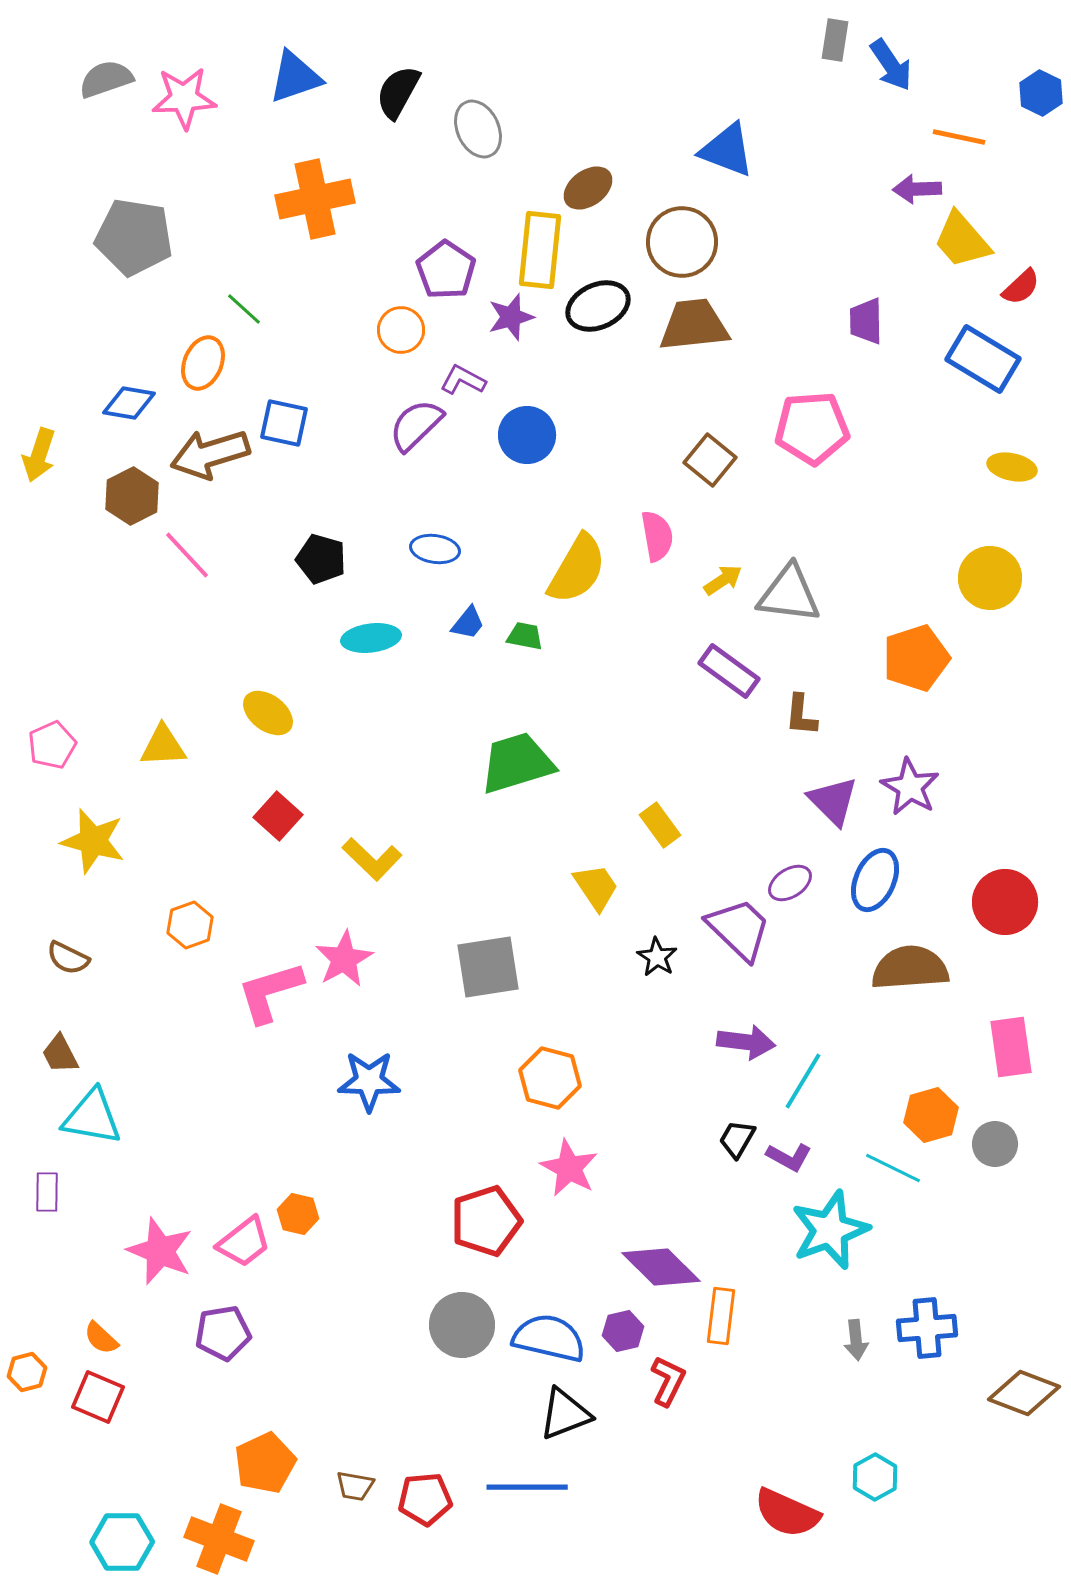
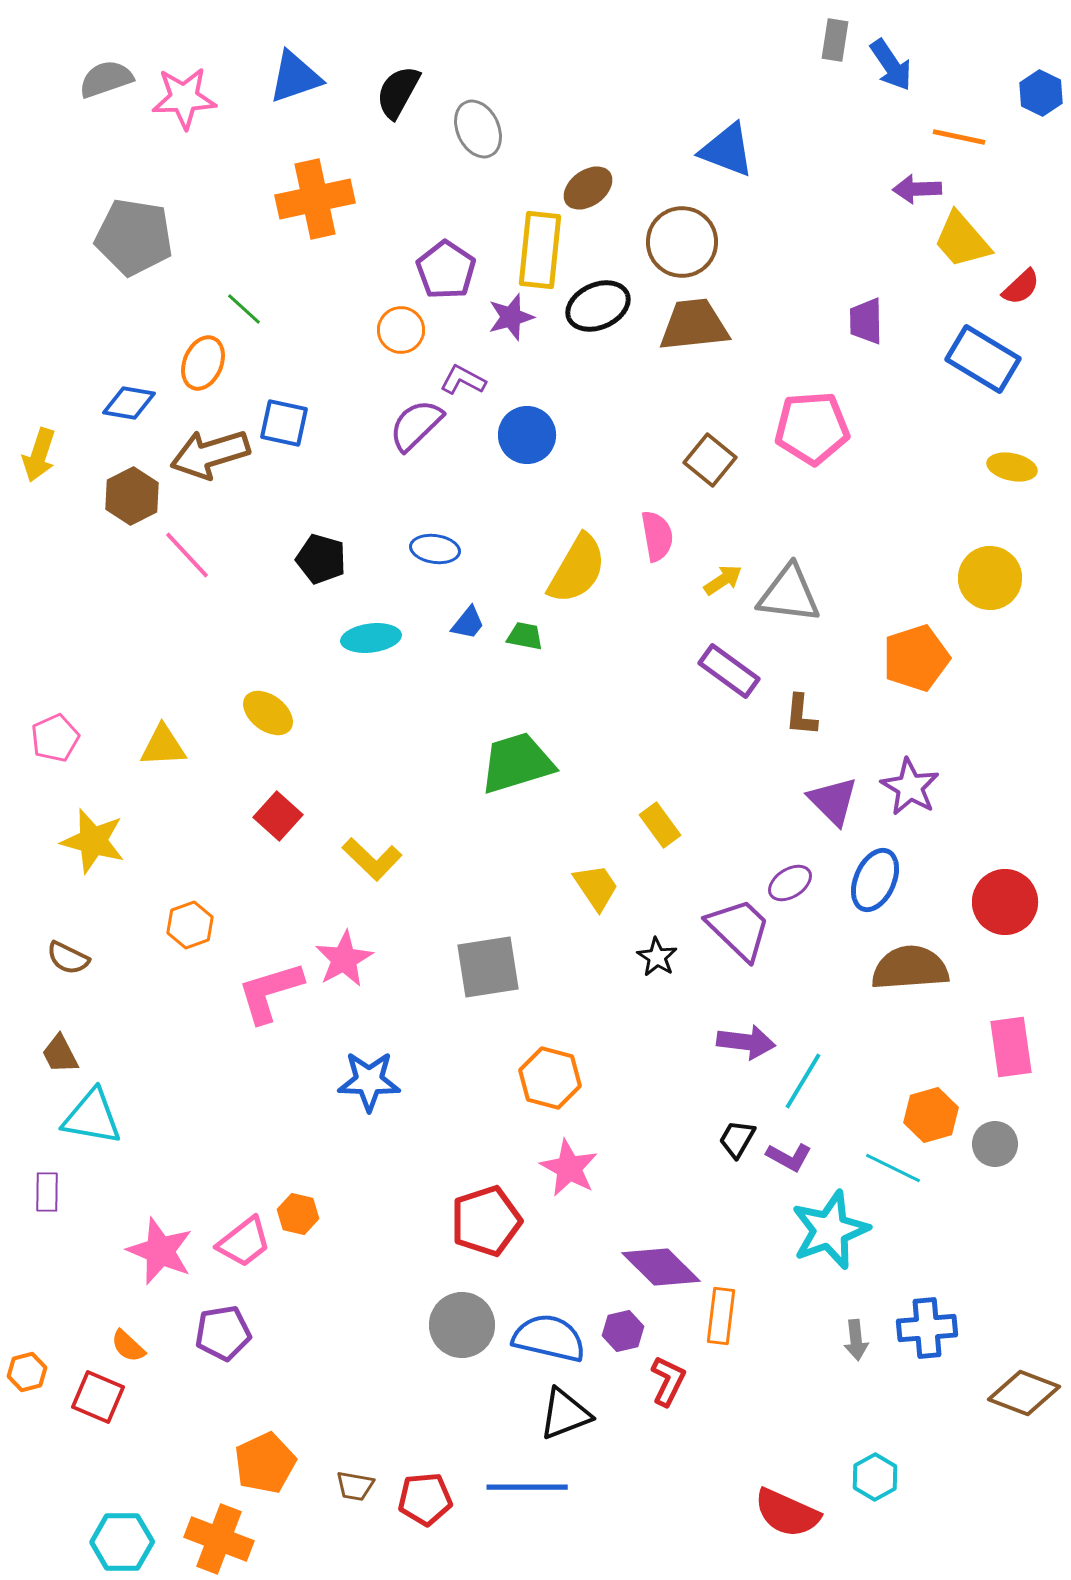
pink pentagon at (52, 745): moved 3 px right, 7 px up
orange semicircle at (101, 1338): moved 27 px right, 8 px down
